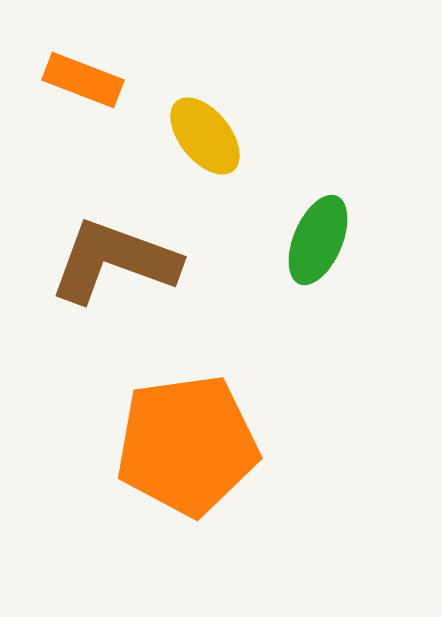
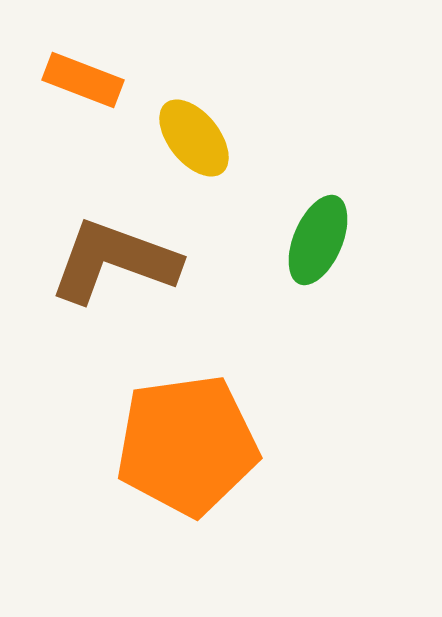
yellow ellipse: moved 11 px left, 2 px down
